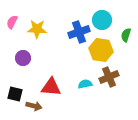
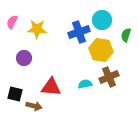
purple circle: moved 1 px right
